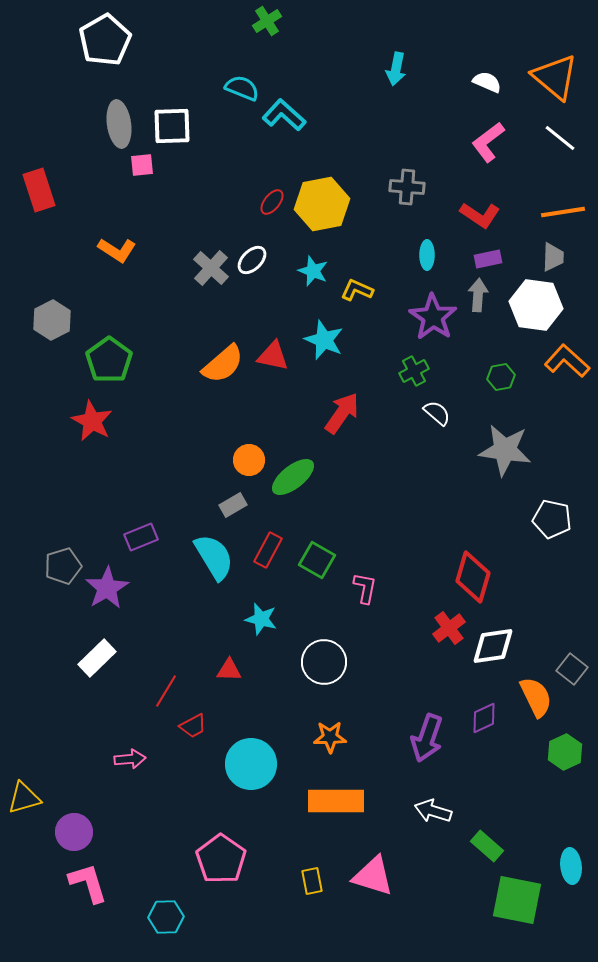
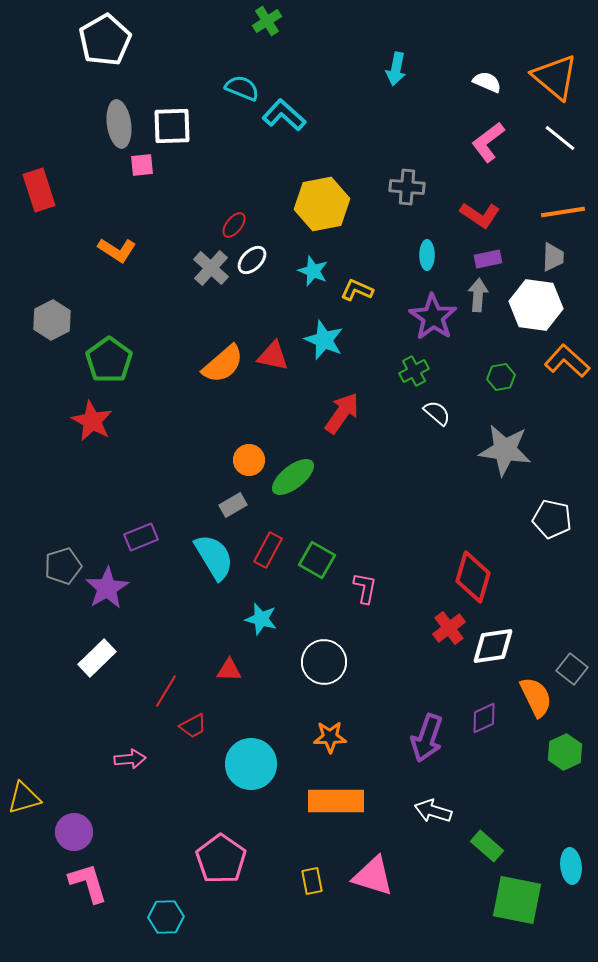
red ellipse at (272, 202): moved 38 px left, 23 px down
